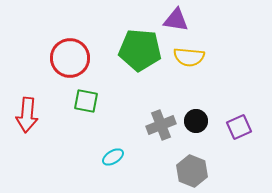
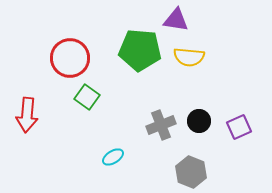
green square: moved 1 px right, 4 px up; rotated 25 degrees clockwise
black circle: moved 3 px right
gray hexagon: moved 1 px left, 1 px down
